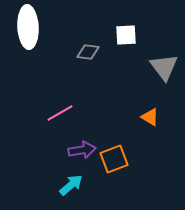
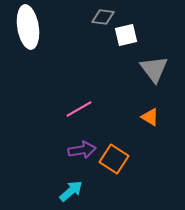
white ellipse: rotated 6 degrees counterclockwise
white square: rotated 10 degrees counterclockwise
gray diamond: moved 15 px right, 35 px up
gray triangle: moved 10 px left, 2 px down
pink line: moved 19 px right, 4 px up
orange square: rotated 36 degrees counterclockwise
cyan arrow: moved 6 px down
